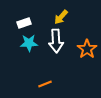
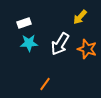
yellow arrow: moved 19 px right
white arrow: moved 4 px right, 3 px down; rotated 35 degrees clockwise
orange star: rotated 18 degrees counterclockwise
orange line: rotated 32 degrees counterclockwise
